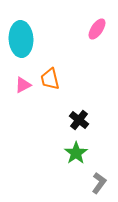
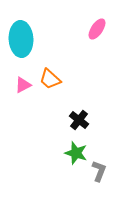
orange trapezoid: rotated 35 degrees counterclockwise
green star: rotated 20 degrees counterclockwise
gray L-shape: moved 12 px up; rotated 15 degrees counterclockwise
